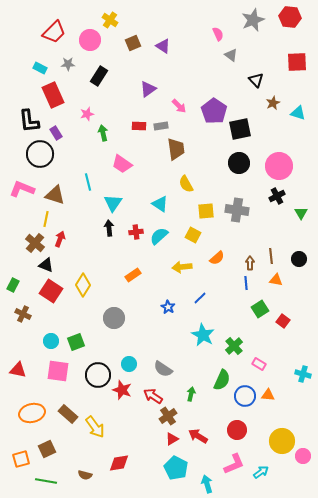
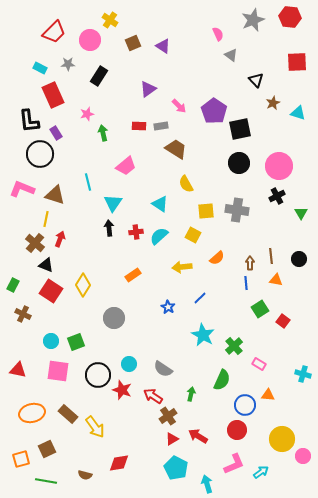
brown trapezoid at (176, 149): rotated 50 degrees counterclockwise
pink trapezoid at (122, 164): moved 4 px right, 2 px down; rotated 75 degrees counterclockwise
blue circle at (245, 396): moved 9 px down
yellow circle at (282, 441): moved 2 px up
